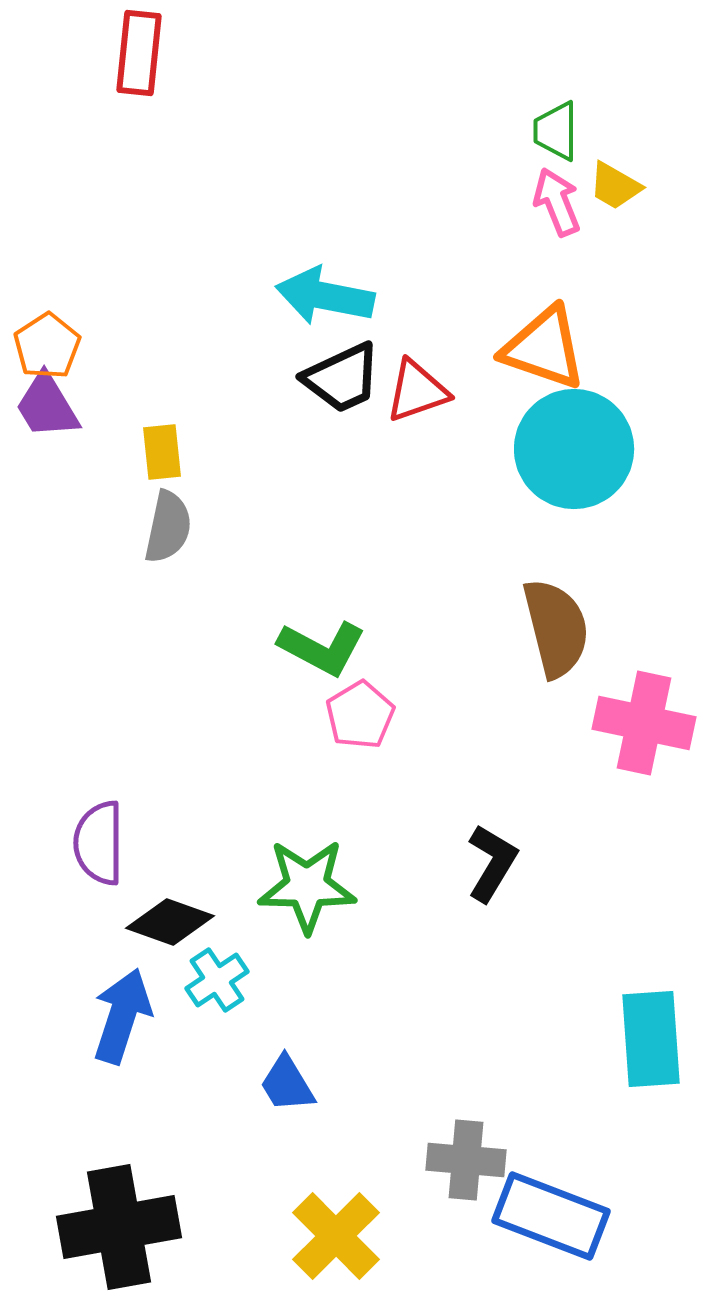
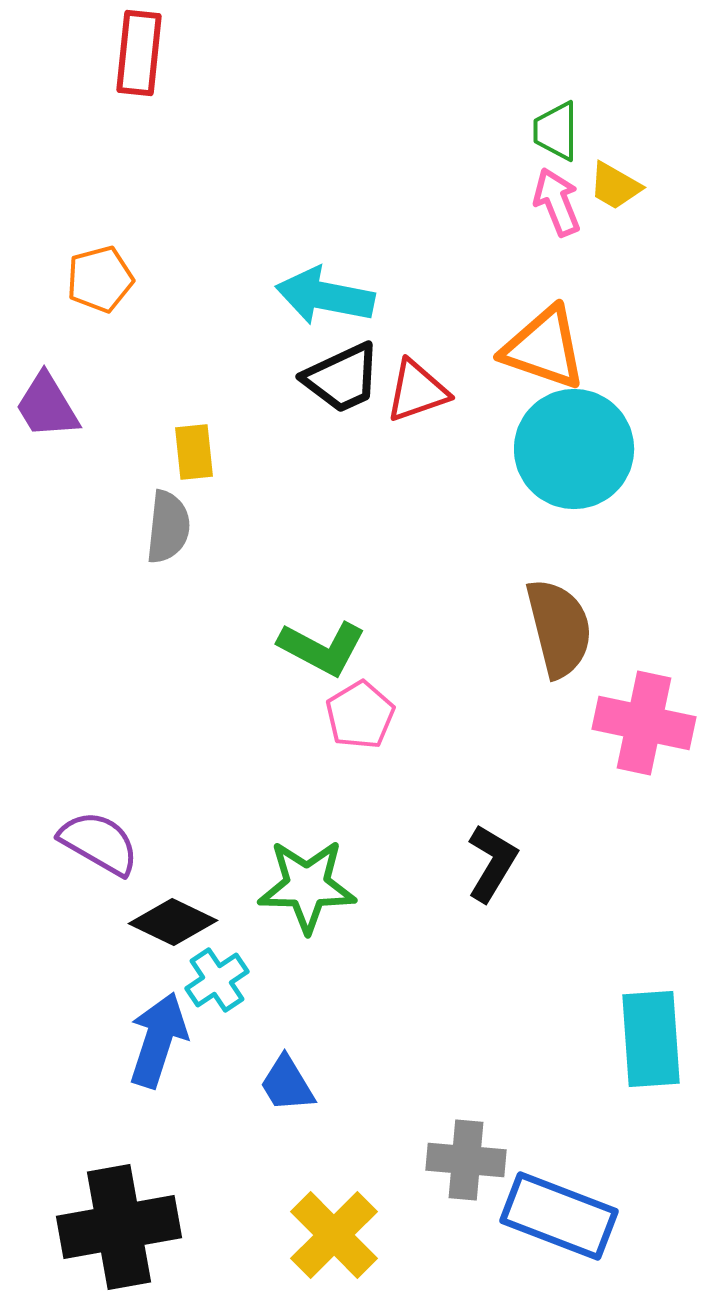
orange pentagon: moved 53 px right, 67 px up; rotated 18 degrees clockwise
yellow rectangle: moved 32 px right
gray semicircle: rotated 6 degrees counterclockwise
brown semicircle: moved 3 px right
purple semicircle: rotated 120 degrees clockwise
black diamond: moved 3 px right; rotated 6 degrees clockwise
blue arrow: moved 36 px right, 24 px down
blue rectangle: moved 8 px right
yellow cross: moved 2 px left, 1 px up
